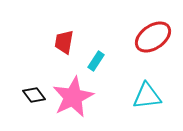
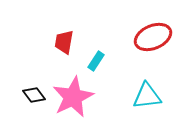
red ellipse: rotated 12 degrees clockwise
